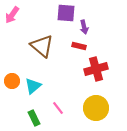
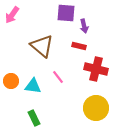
purple arrow: moved 1 px up
red cross: rotated 30 degrees clockwise
orange circle: moved 1 px left
cyan triangle: rotated 48 degrees clockwise
pink line: moved 31 px up
